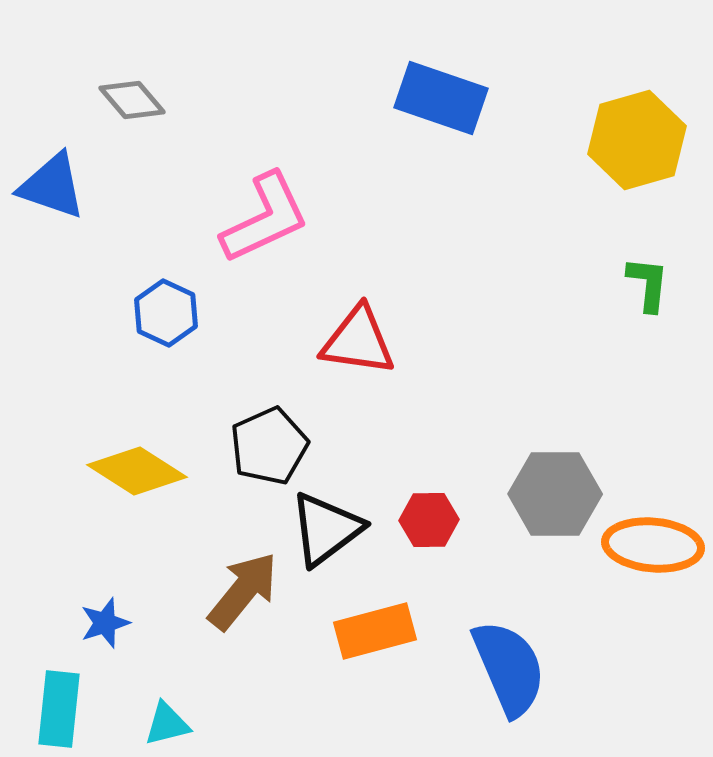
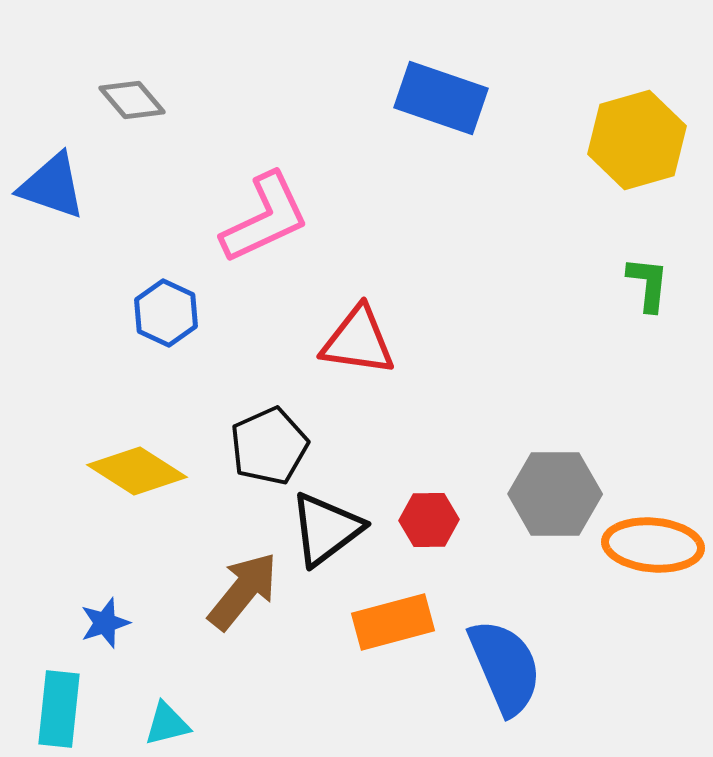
orange rectangle: moved 18 px right, 9 px up
blue semicircle: moved 4 px left, 1 px up
